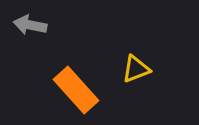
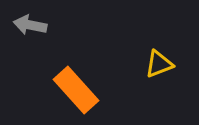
yellow triangle: moved 23 px right, 5 px up
